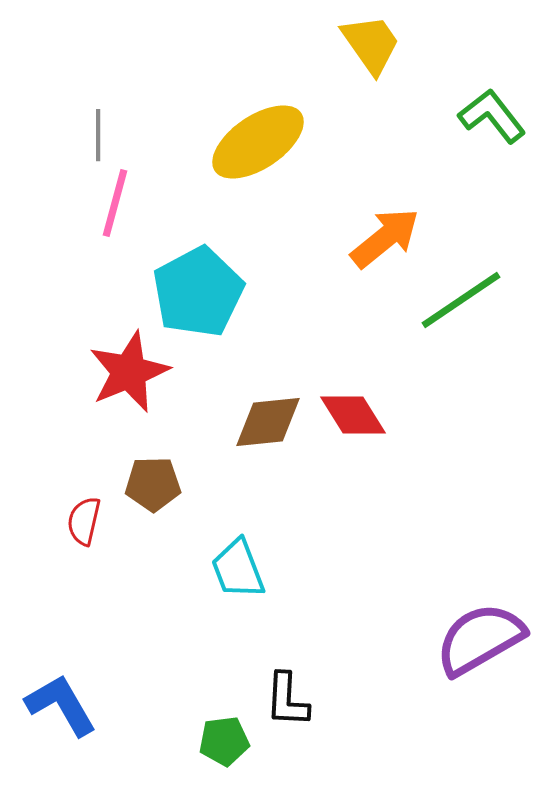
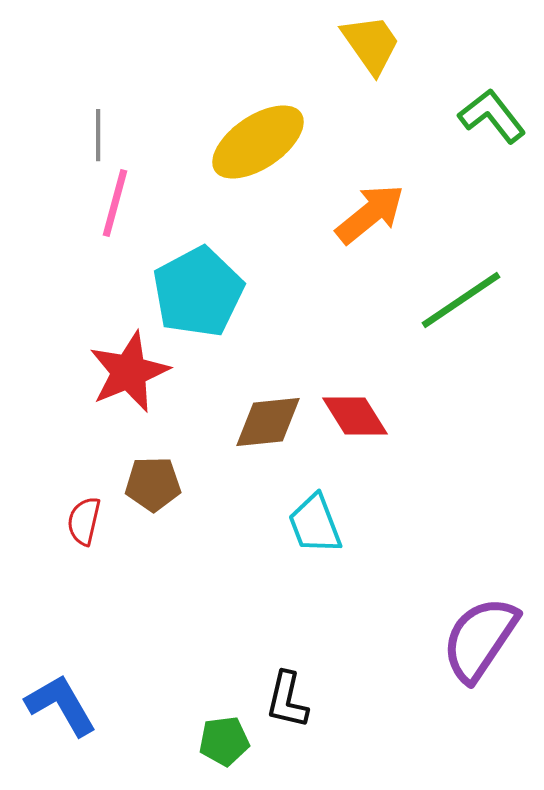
orange arrow: moved 15 px left, 24 px up
red diamond: moved 2 px right, 1 px down
cyan trapezoid: moved 77 px right, 45 px up
purple semicircle: rotated 26 degrees counterclockwise
black L-shape: rotated 10 degrees clockwise
